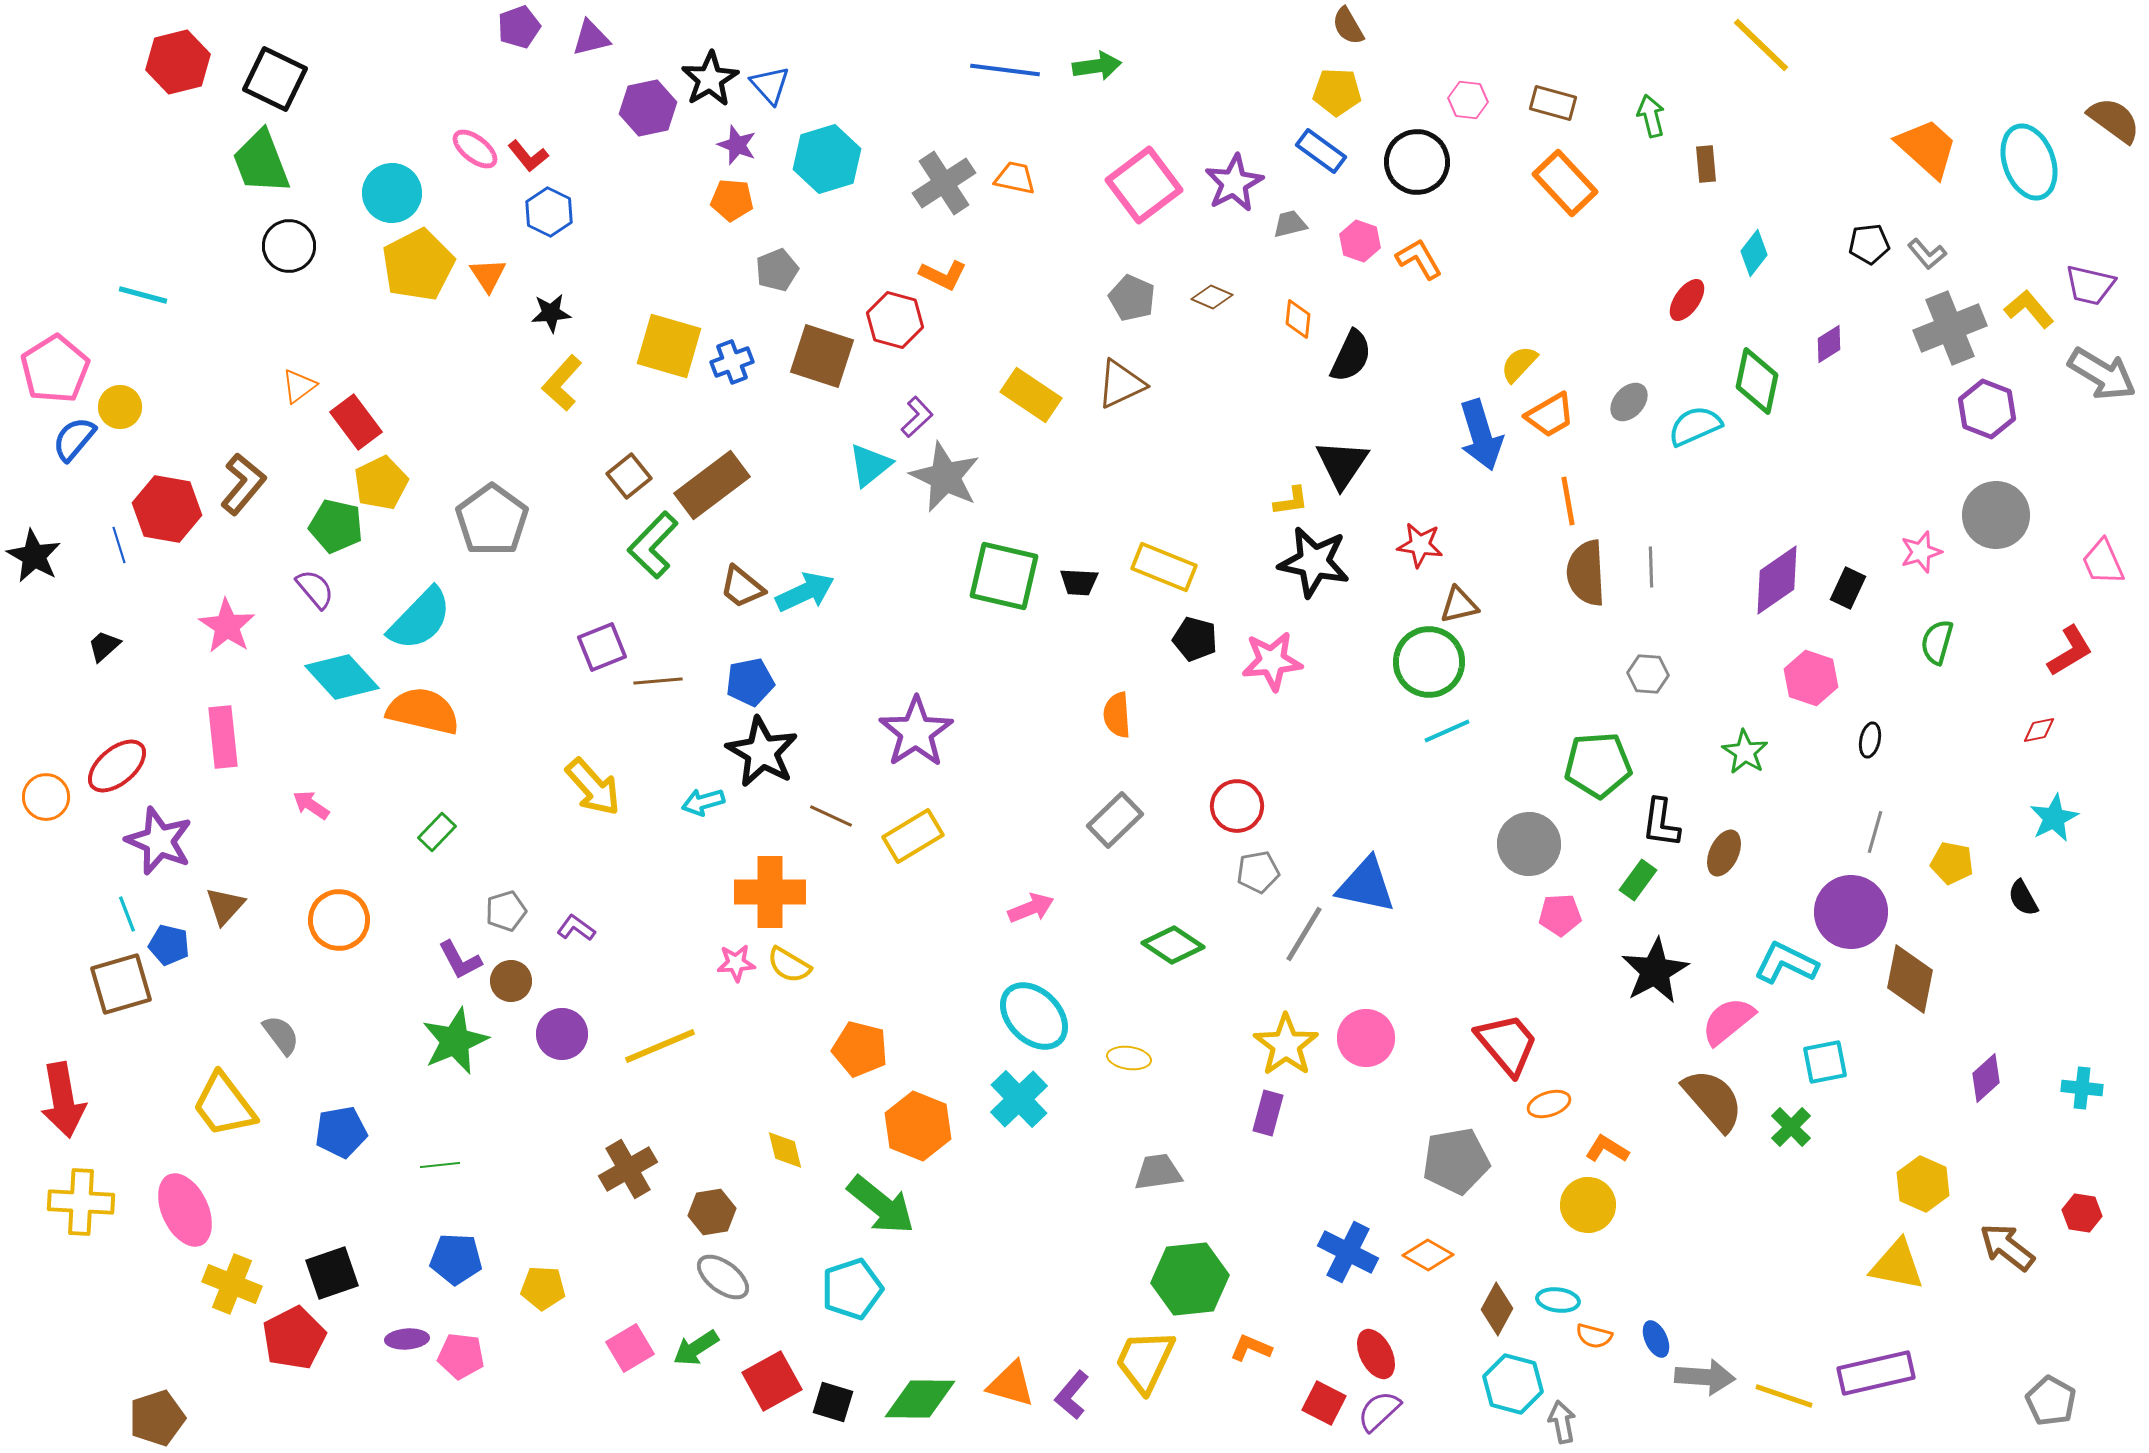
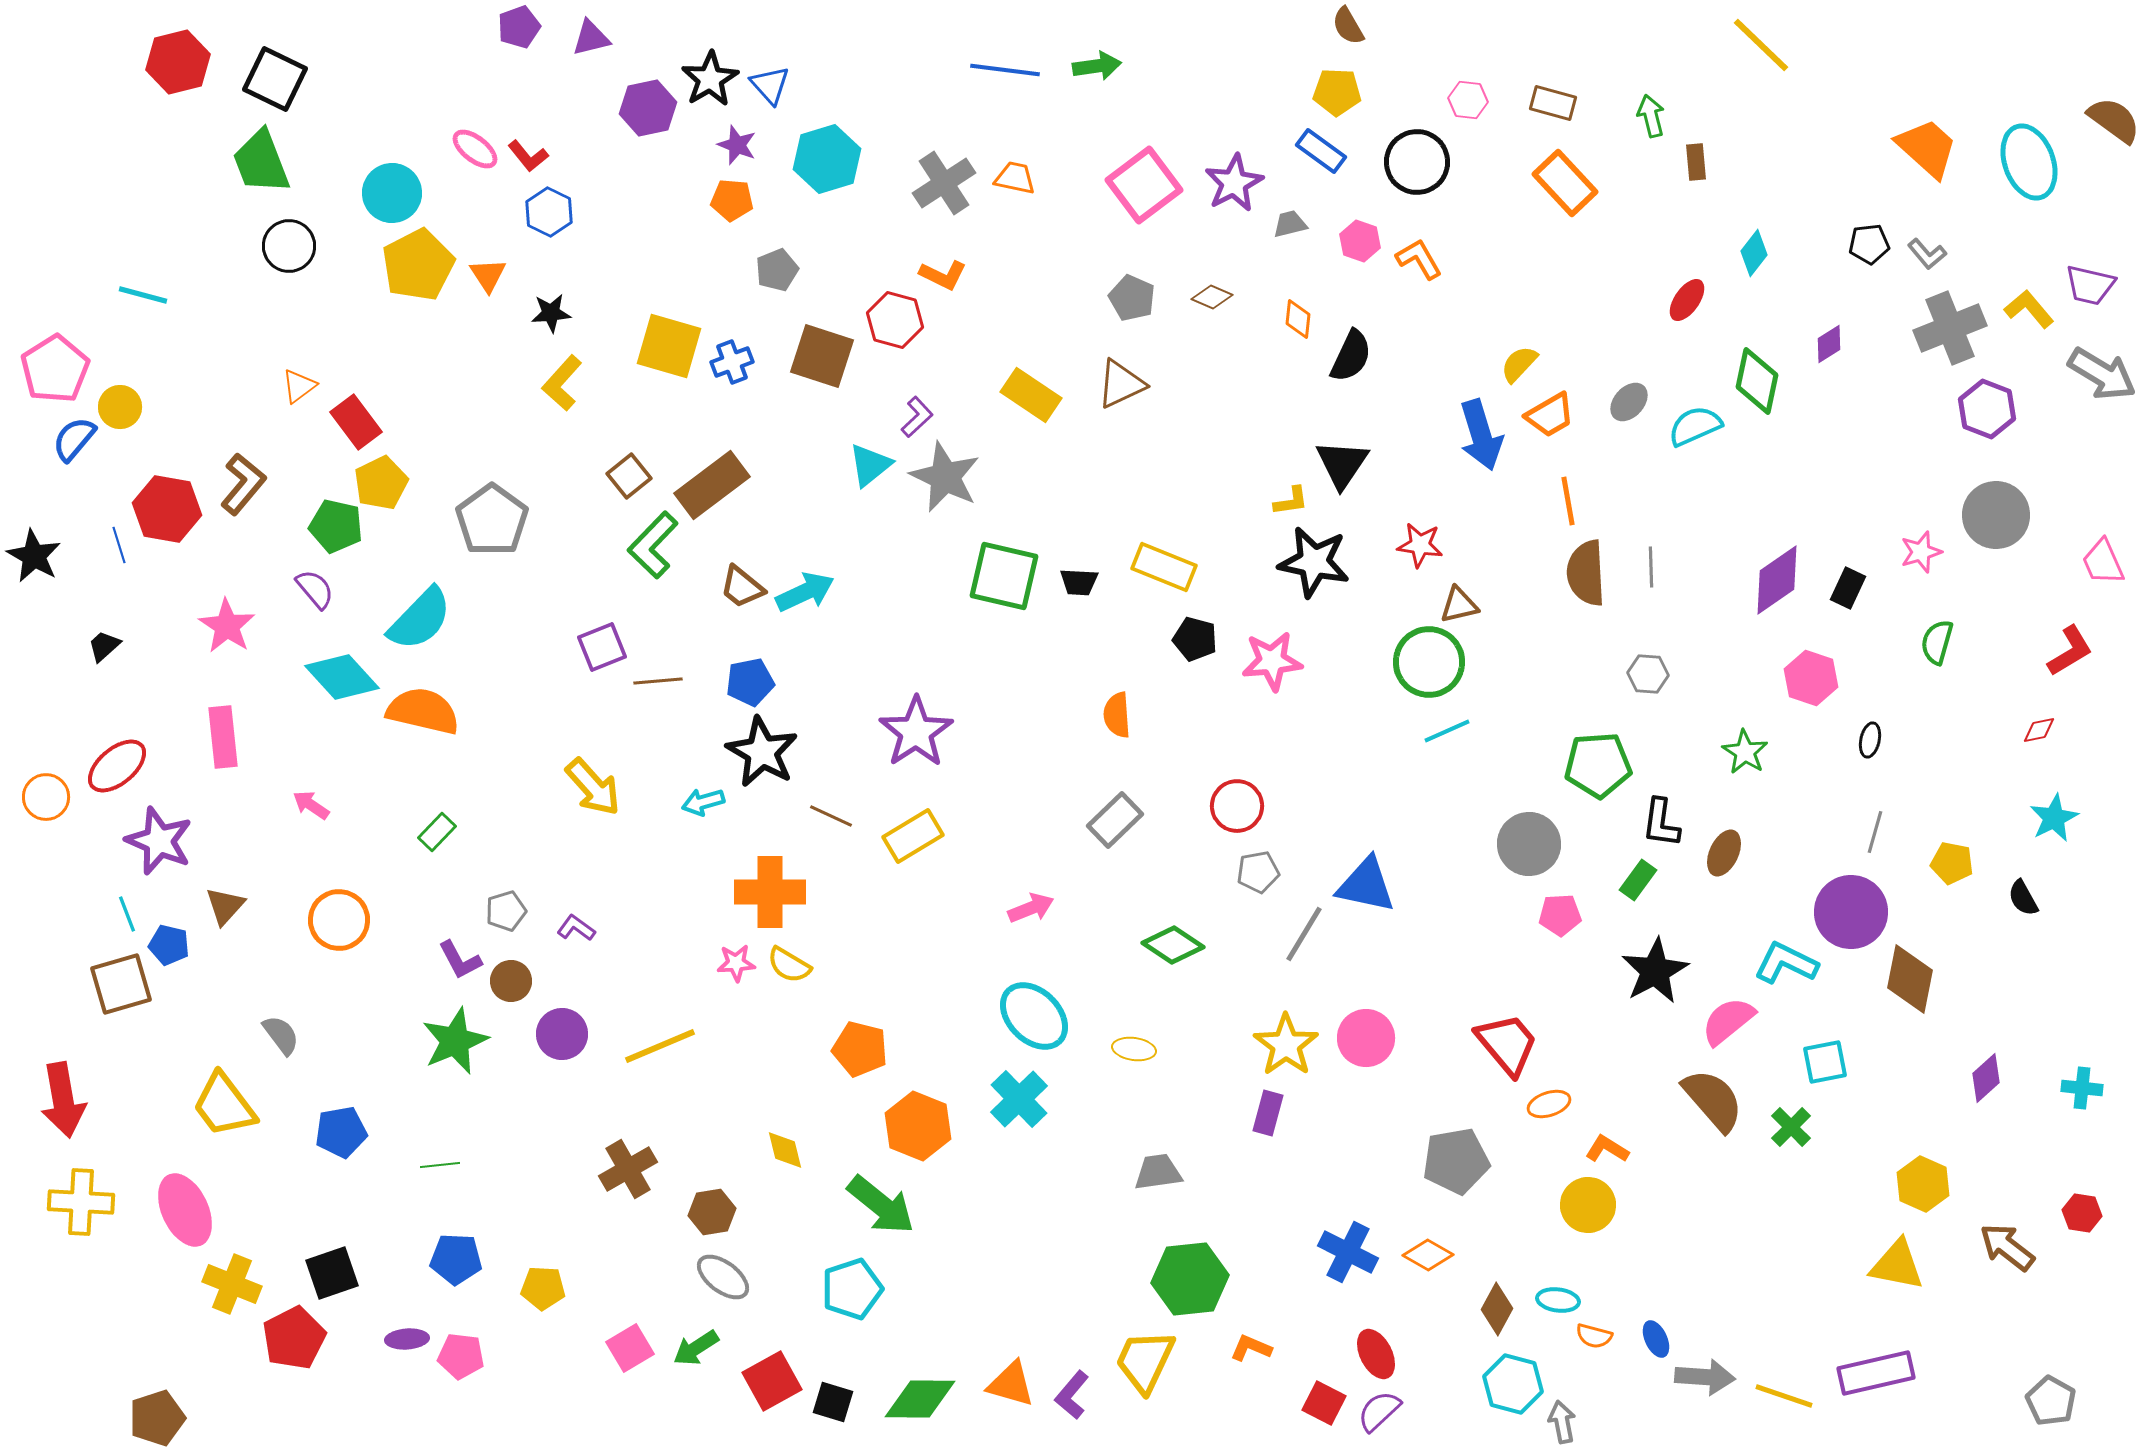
brown rectangle at (1706, 164): moved 10 px left, 2 px up
yellow ellipse at (1129, 1058): moved 5 px right, 9 px up
